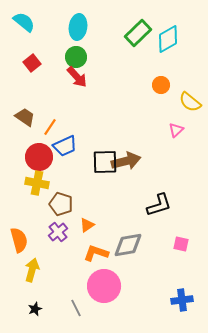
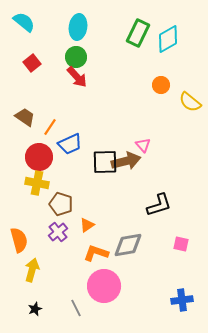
green rectangle: rotated 20 degrees counterclockwise
pink triangle: moved 33 px left, 15 px down; rotated 28 degrees counterclockwise
blue trapezoid: moved 5 px right, 2 px up
